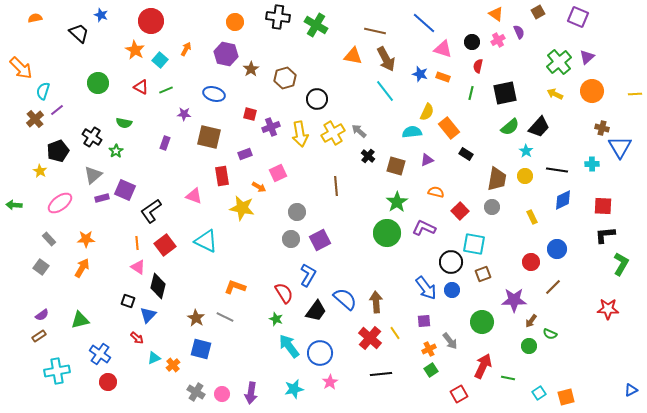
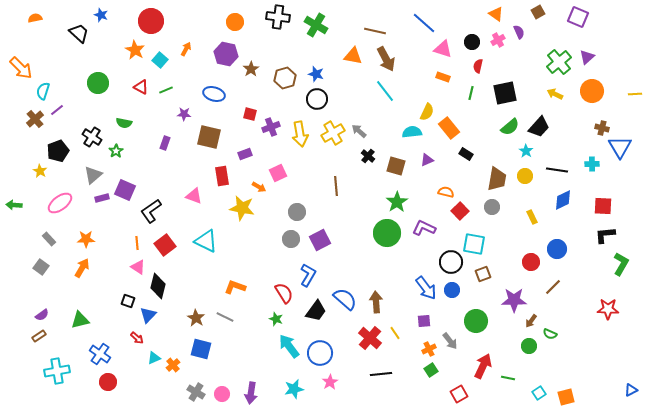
blue star at (420, 74): moved 104 px left
orange semicircle at (436, 192): moved 10 px right
green circle at (482, 322): moved 6 px left, 1 px up
